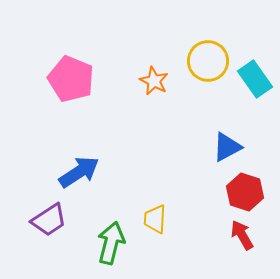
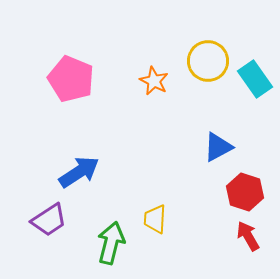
blue triangle: moved 9 px left
red arrow: moved 6 px right, 1 px down
